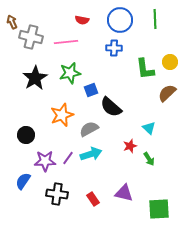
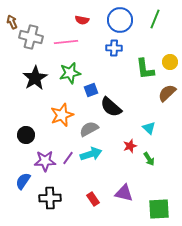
green line: rotated 24 degrees clockwise
black cross: moved 7 px left, 4 px down; rotated 10 degrees counterclockwise
